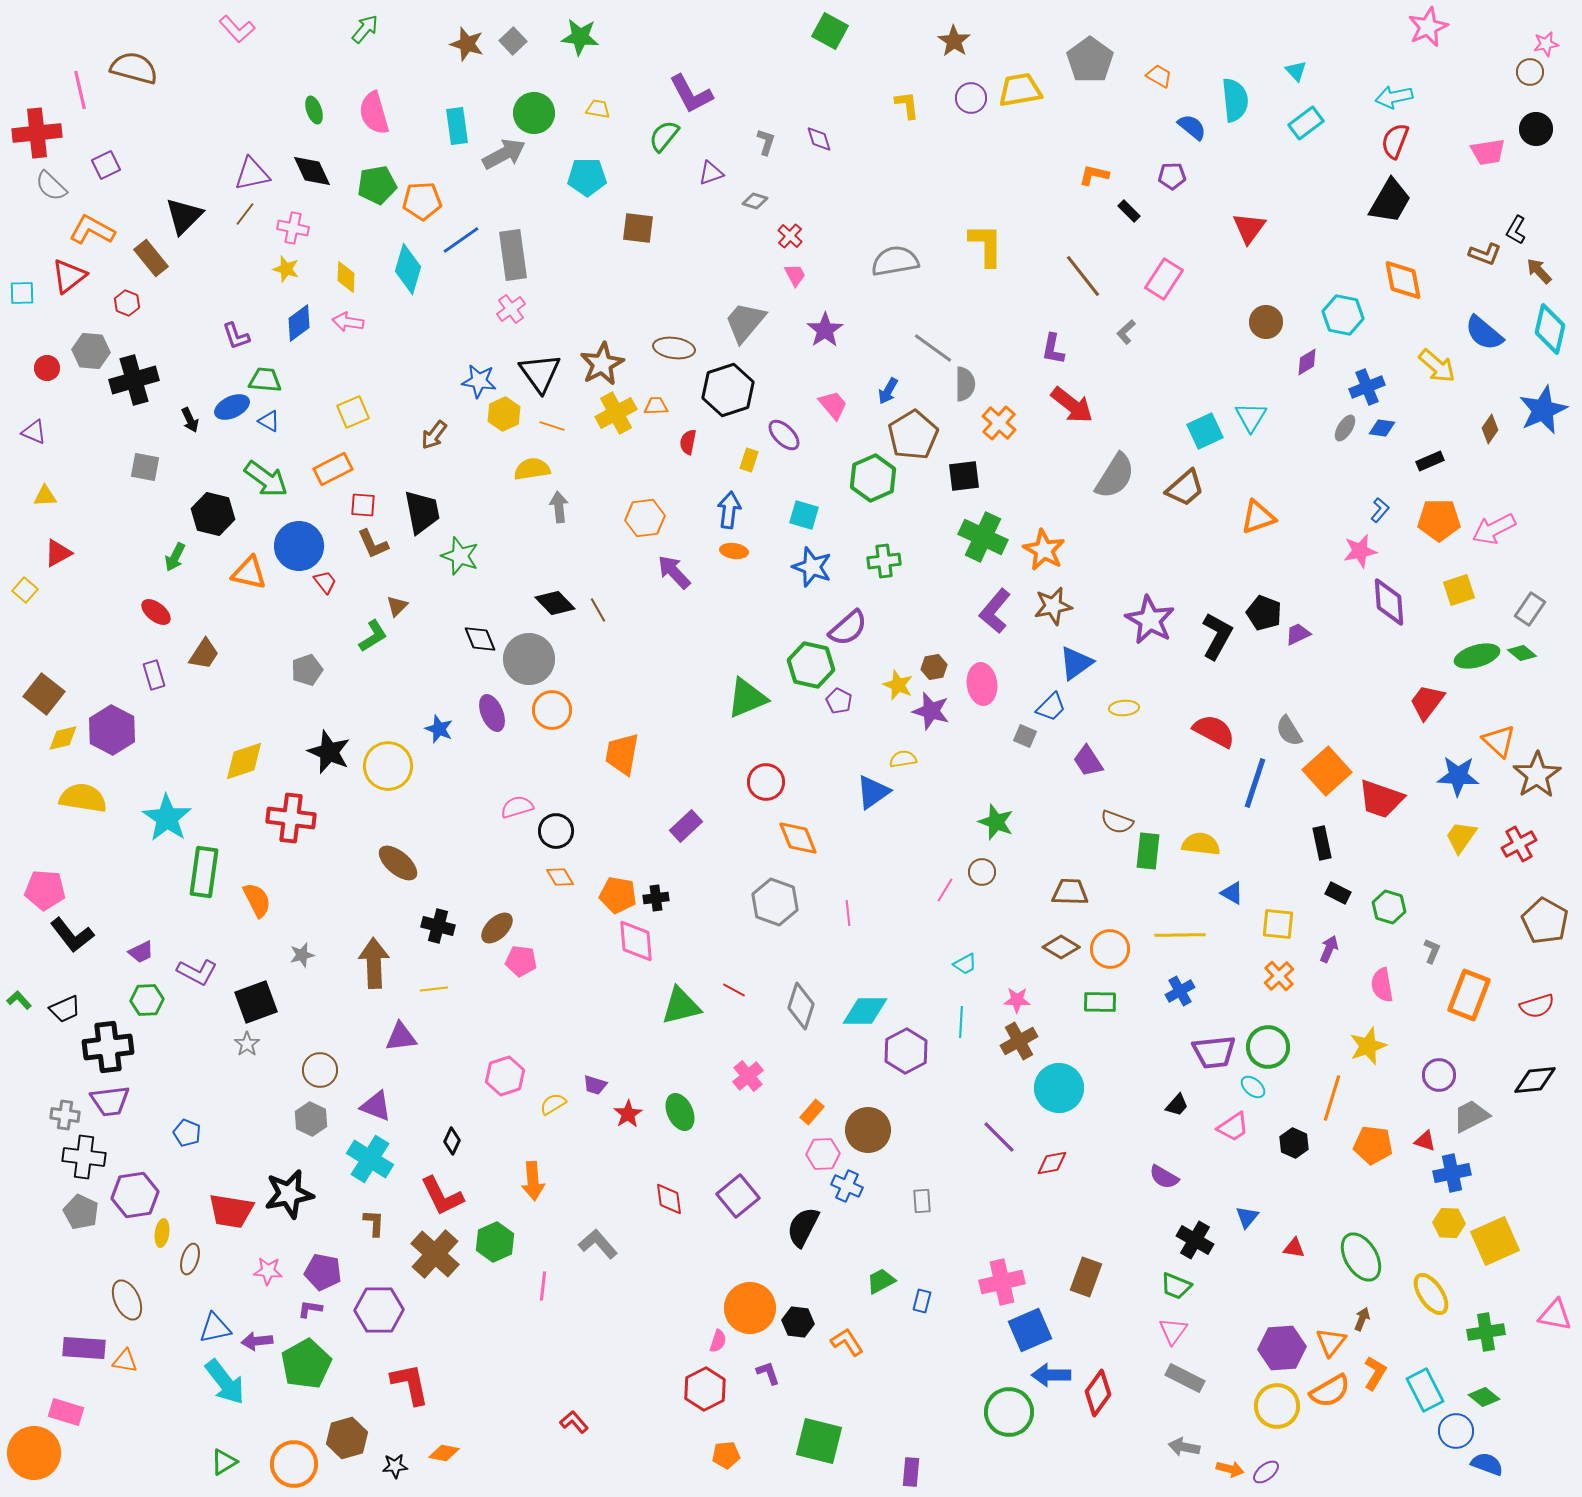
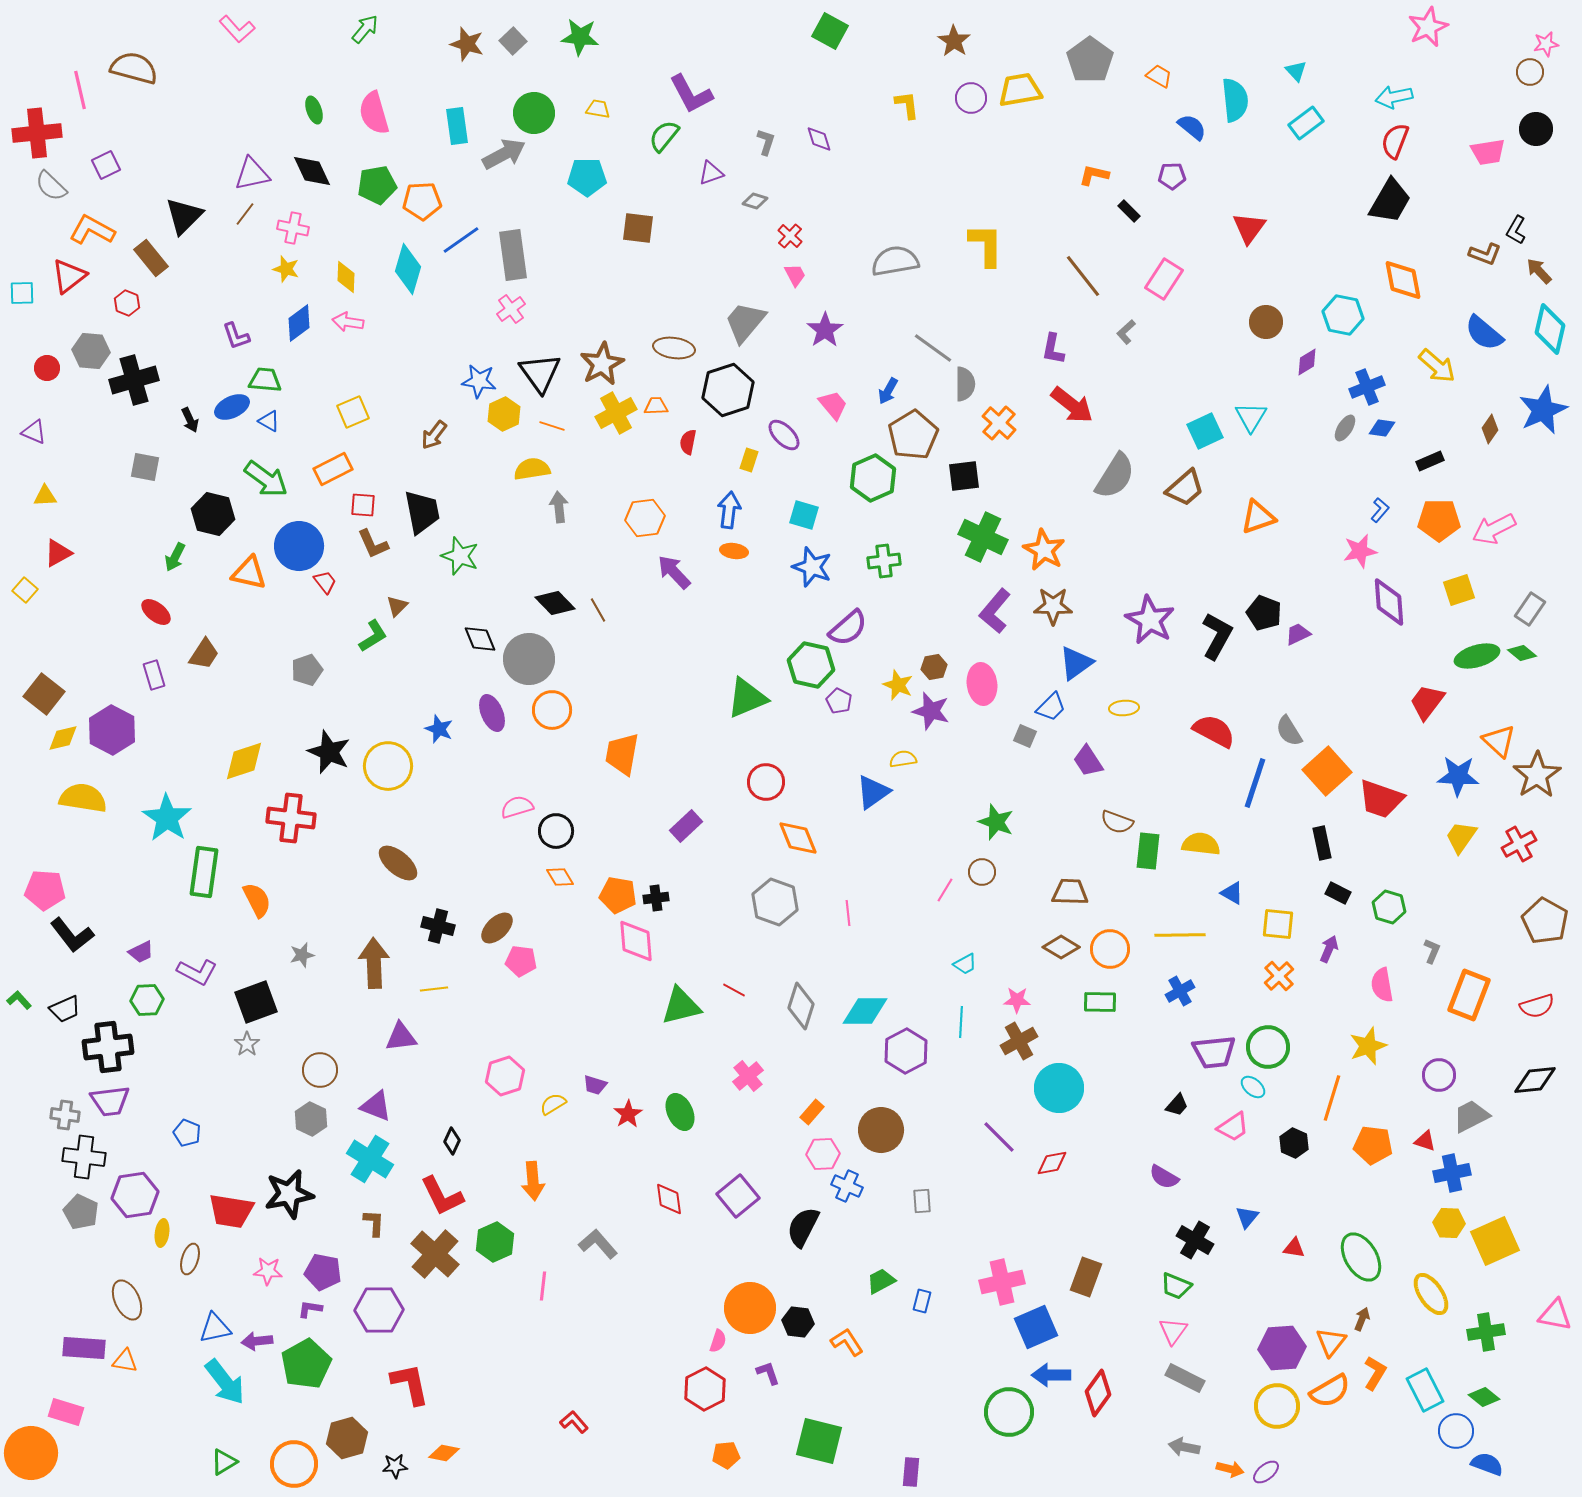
brown star at (1053, 606): rotated 12 degrees clockwise
brown circle at (868, 1130): moved 13 px right
blue square at (1030, 1330): moved 6 px right, 3 px up
orange circle at (34, 1453): moved 3 px left
